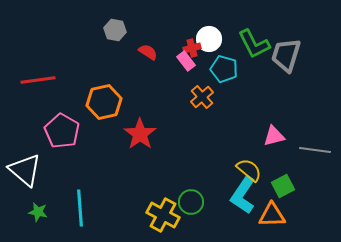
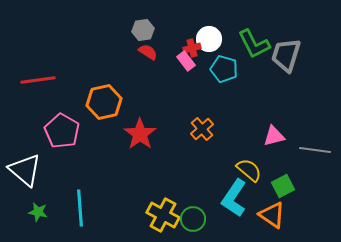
gray hexagon: moved 28 px right; rotated 20 degrees counterclockwise
orange cross: moved 32 px down
cyan L-shape: moved 9 px left, 3 px down
green circle: moved 2 px right, 17 px down
orange triangle: rotated 36 degrees clockwise
